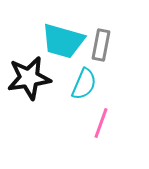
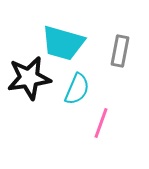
cyan trapezoid: moved 2 px down
gray rectangle: moved 19 px right, 6 px down
cyan semicircle: moved 7 px left, 5 px down
